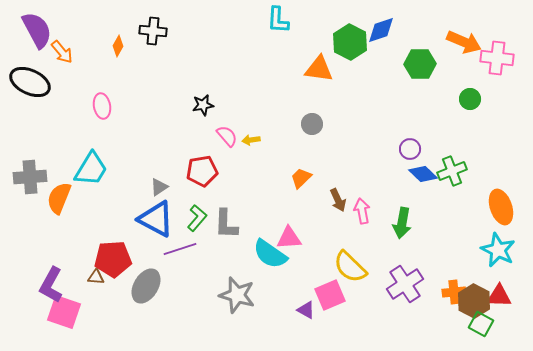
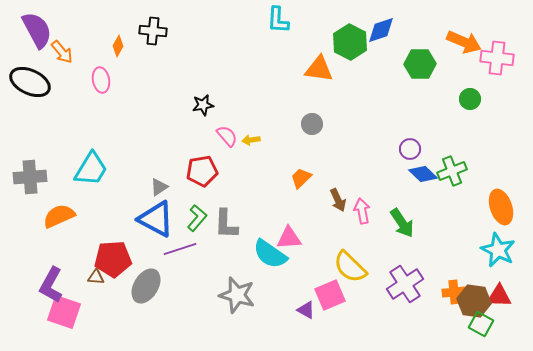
pink ellipse at (102, 106): moved 1 px left, 26 px up
orange semicircle at (59, 198): moved 18 px down; rotated 44 degrees clockwise
green arrow at (402, 223): rotated 44 degrees counterclockwise
brown hexagon at (474, 301): rotated 20 degrees counterclockwise
